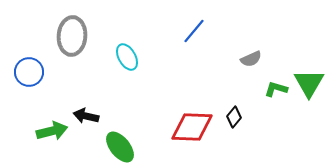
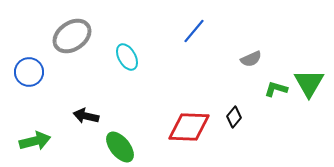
gray ellipse: rotated 51 degrees clockwise
red diamond: moved 3 px left
green arrow: moved 17 px left, 10 px down
